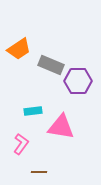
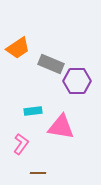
orange trapezoid: moved 1 px left, 1 px up
gray rectangle: moved 1 px up
purple hexagon: moved 1 px left
brown line: moved 1 px left, 1 px down
